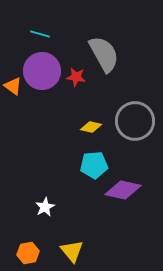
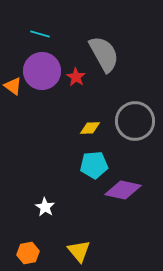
red star: rotated 24 degrees clockwise
yellow diamond: moved 1 px left, 1 px down; rotated 15 degrees counterclockwise
white star: rotated 12 degrees counterclockwise
yellow triangle: moved 7 px right
